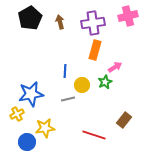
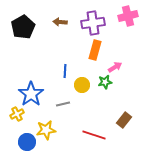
black pentagon: moved 7 px left, 9 px down
brown arrow: rotated 72 degrees counterclockwise
green star: rotated 16 degrees clockwise
blue star: rotated 25 degrees counterclockwise
gray line: moved 5 px left, 5 px down
yellow star: moved 1 px right, 2 px down
